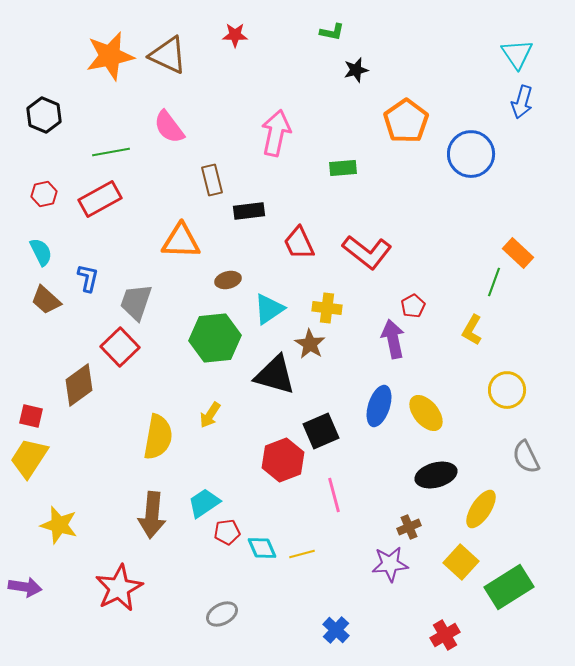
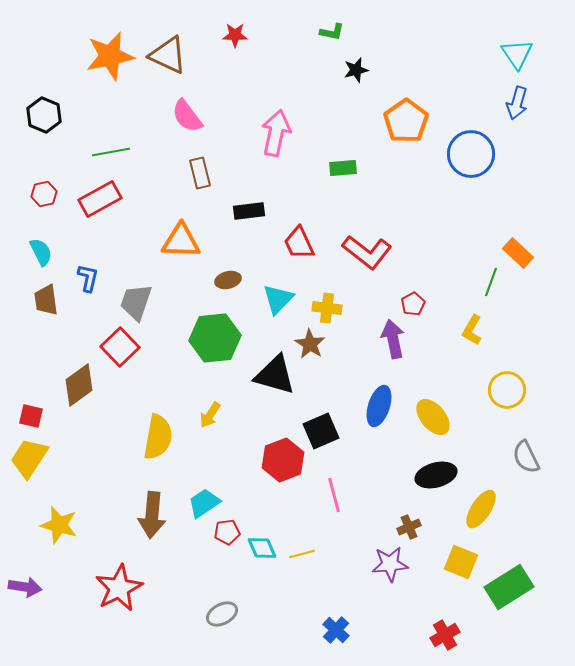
blue arrow at (522, 102): moved 5 px left, 1 px down
pink semicircle at (169, 127): moved 18 px right, 11 px up
brown rectangle at (212, 180): moved 12 px left, 7 px up
green line at (494, 282): moved 3 px left
brown trapezoid at (46, 300): rotated 40 degrees clockwise
red pentagon at (413, 306): moved 2 px up
cyan triangle at (269, 309): moved 9 px right, 10 px up; rotated 12 degrees counterclockwise
yellow ellipse at (426, 413): moved 7 px right, 4 px down
yellow square at (461, 562): rotated 20 degrees counterclockwise
